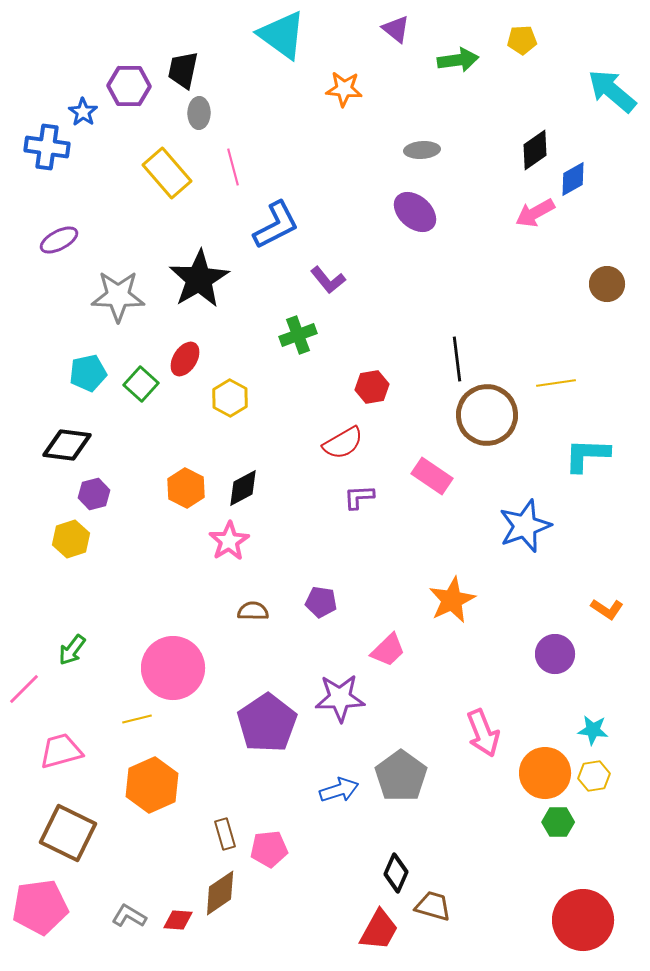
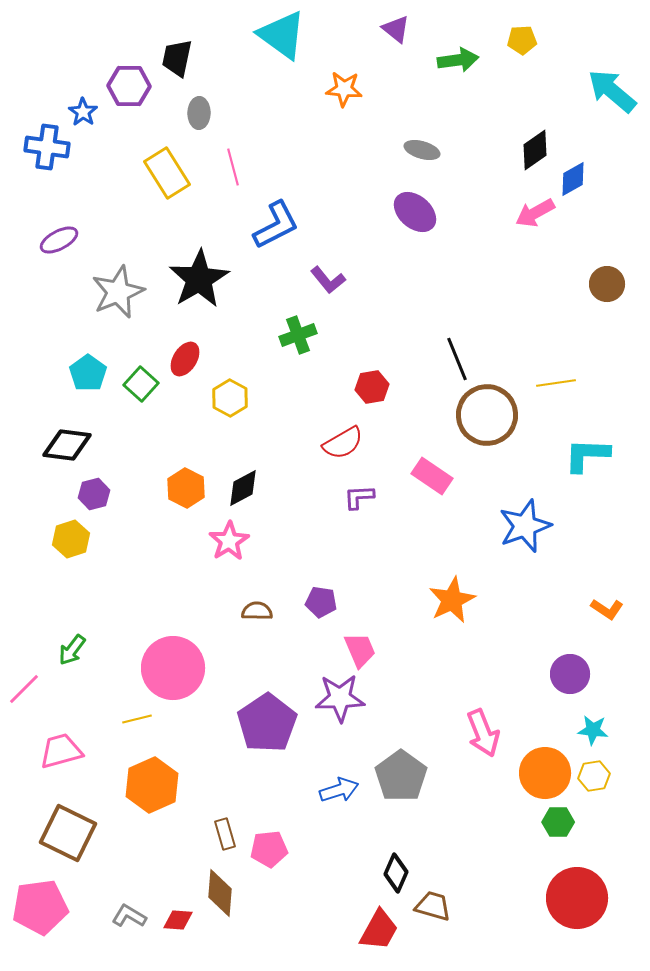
black trapezoid at (183, 70): moved 6 px left, 12 px up
gray ellipse at (422, 150): rotated 20 degrees clockwise
yellow rectangle at (167, 173): rotated 9 degrees clockwise
gray star at (118, 296): moved 4 px up; rotated 24 degrees counterclockwise
black line at (457, 359): rotated 15 degrees counterclockwise
cyan pentagon at (88, 373): rotated 24 degrees counterclockwise
brown semicircle at (253, 611): moved 4 px right
pink trapezoid at (388, 650): moved 28 px left; rotated 69 degrees counterclockwise
purple circle at (555, 654): moved 15 px right, 20 px down
brown diamond at (220, 893): rotated 51 degrees counterclockwise
red circle at (583, 920): moved 6 px left, 22 px up
